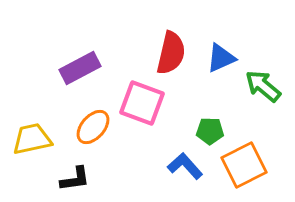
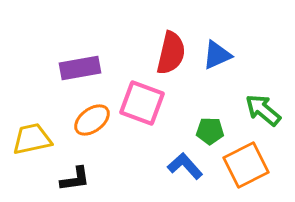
blue triangle: moved 4 px left, 3 px up
purple rectangle: rotated 18 degrees clockwise
green arrow: moved 24 px down
orange ellipse: moved 1 px left, 7 px up; rotated 12 degrees clockwise
orange square: moved 2 px right
